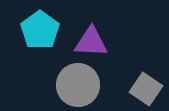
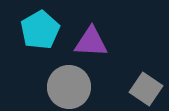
cyan pentagon: rotated 6 degrees clockwise
gray circle: moved 9 px left, 2 px down
